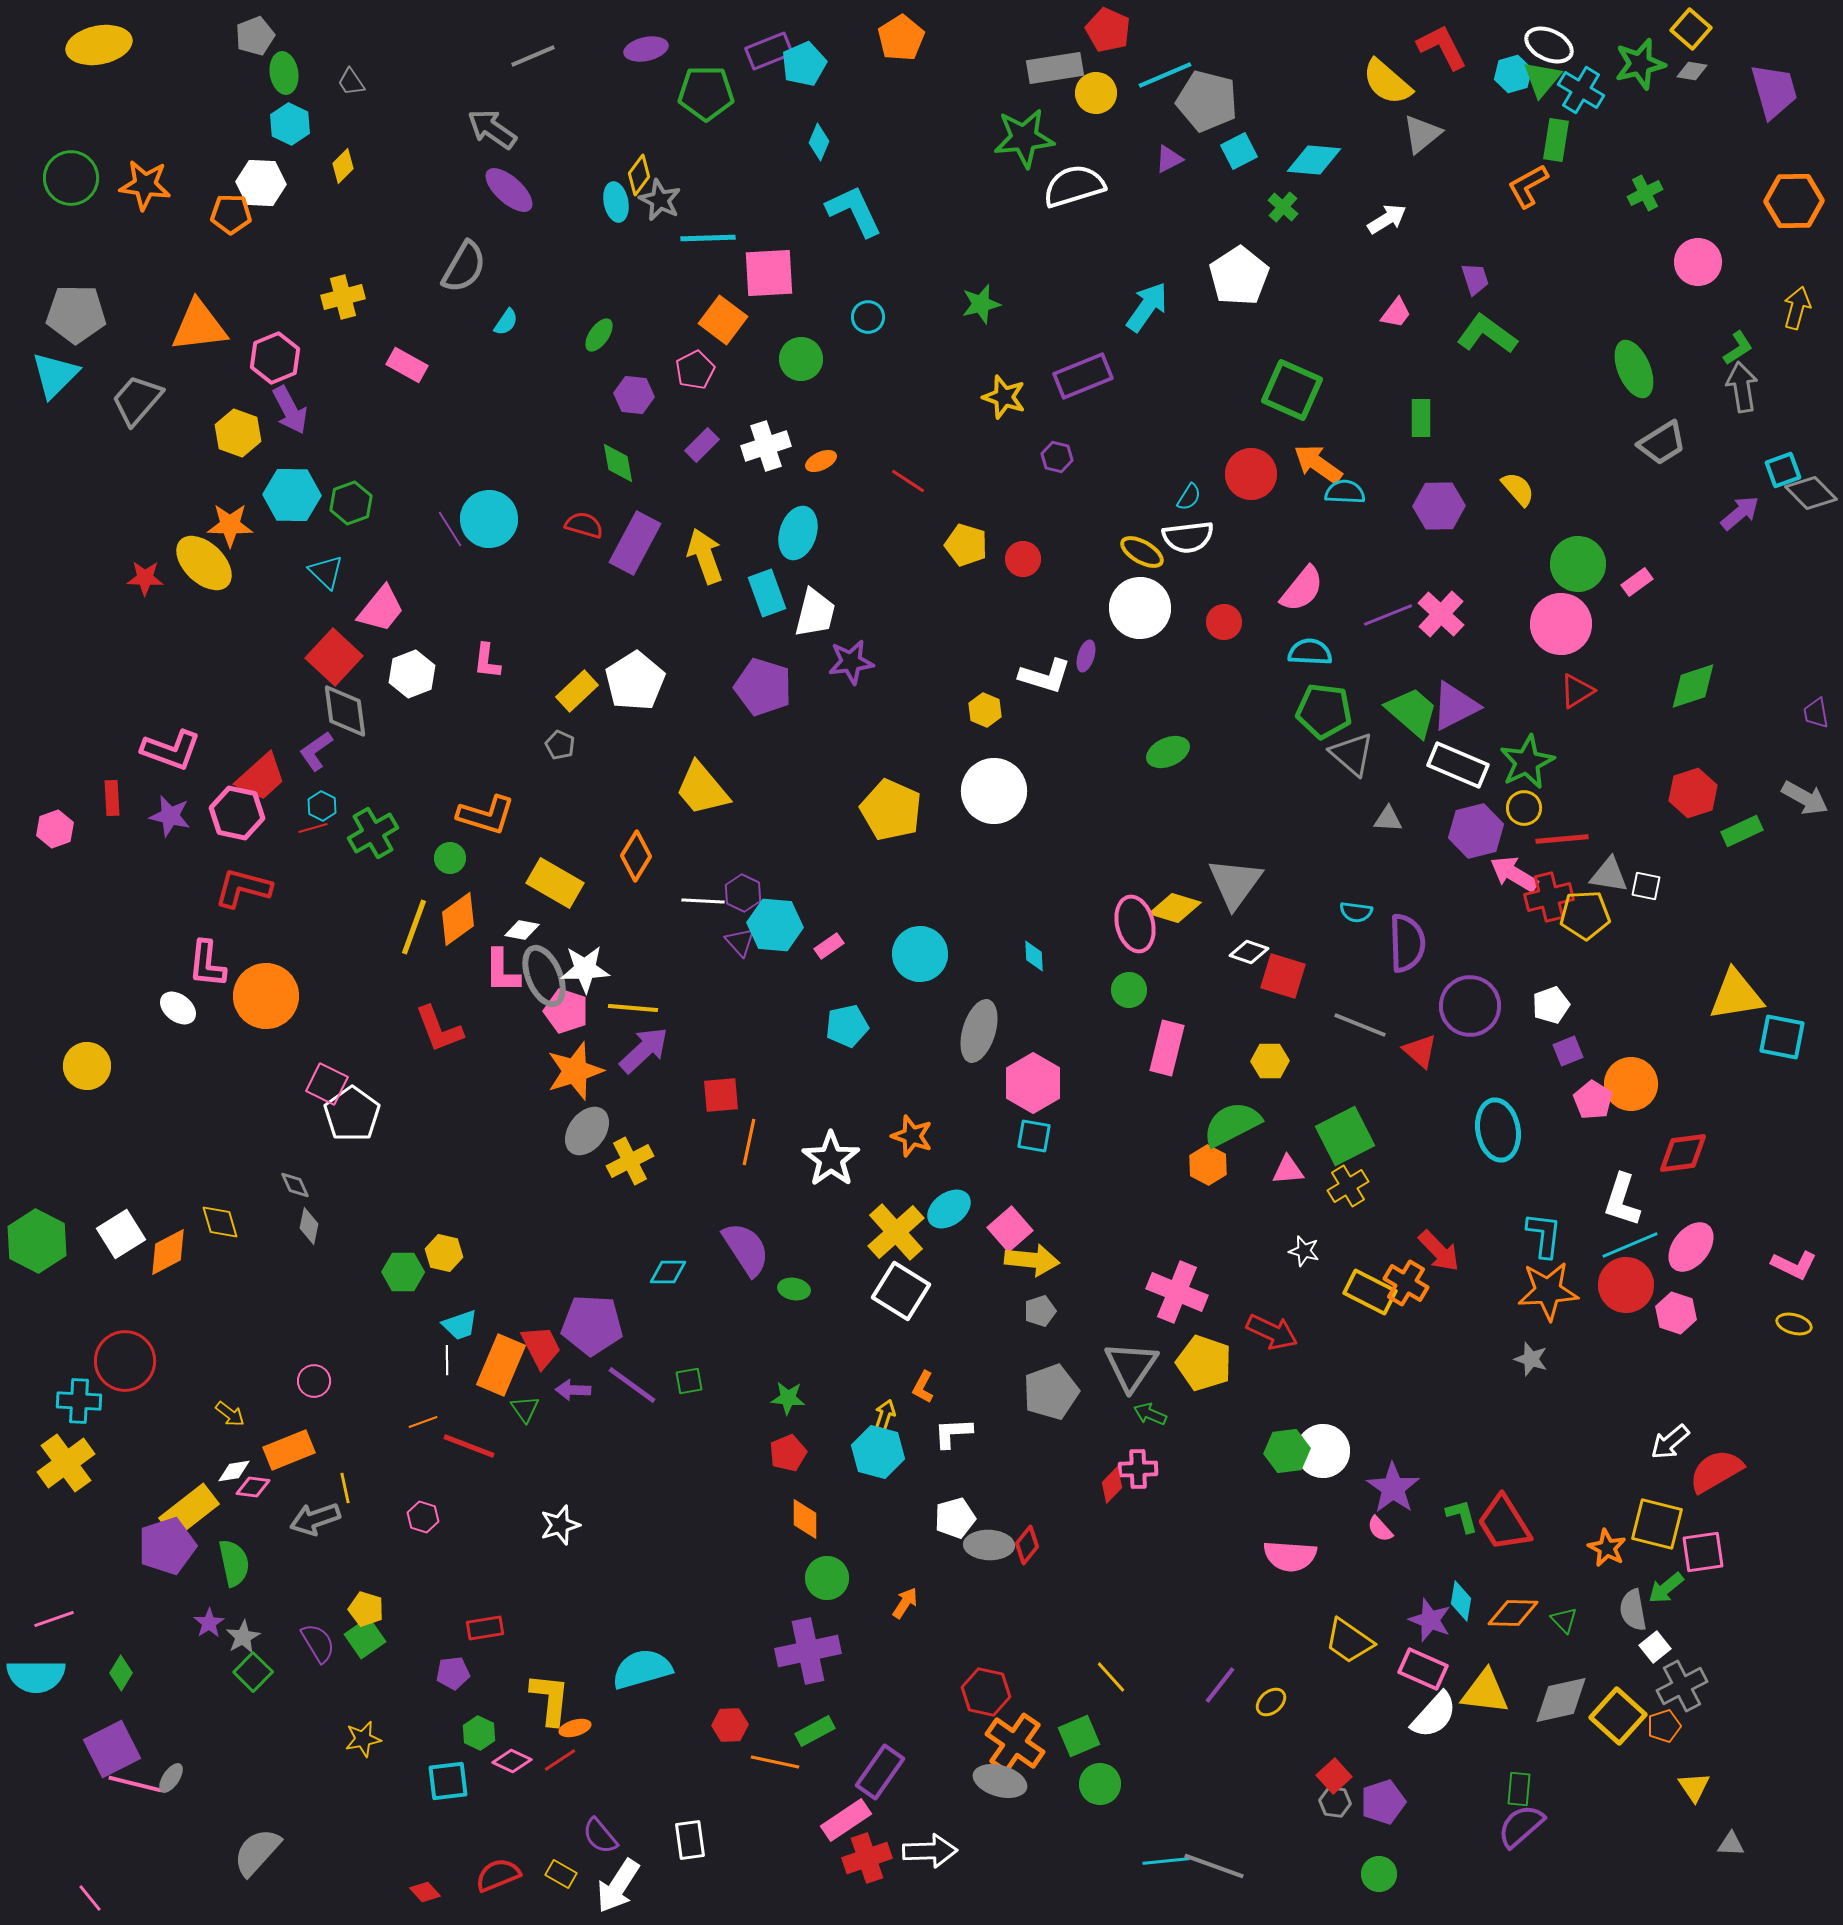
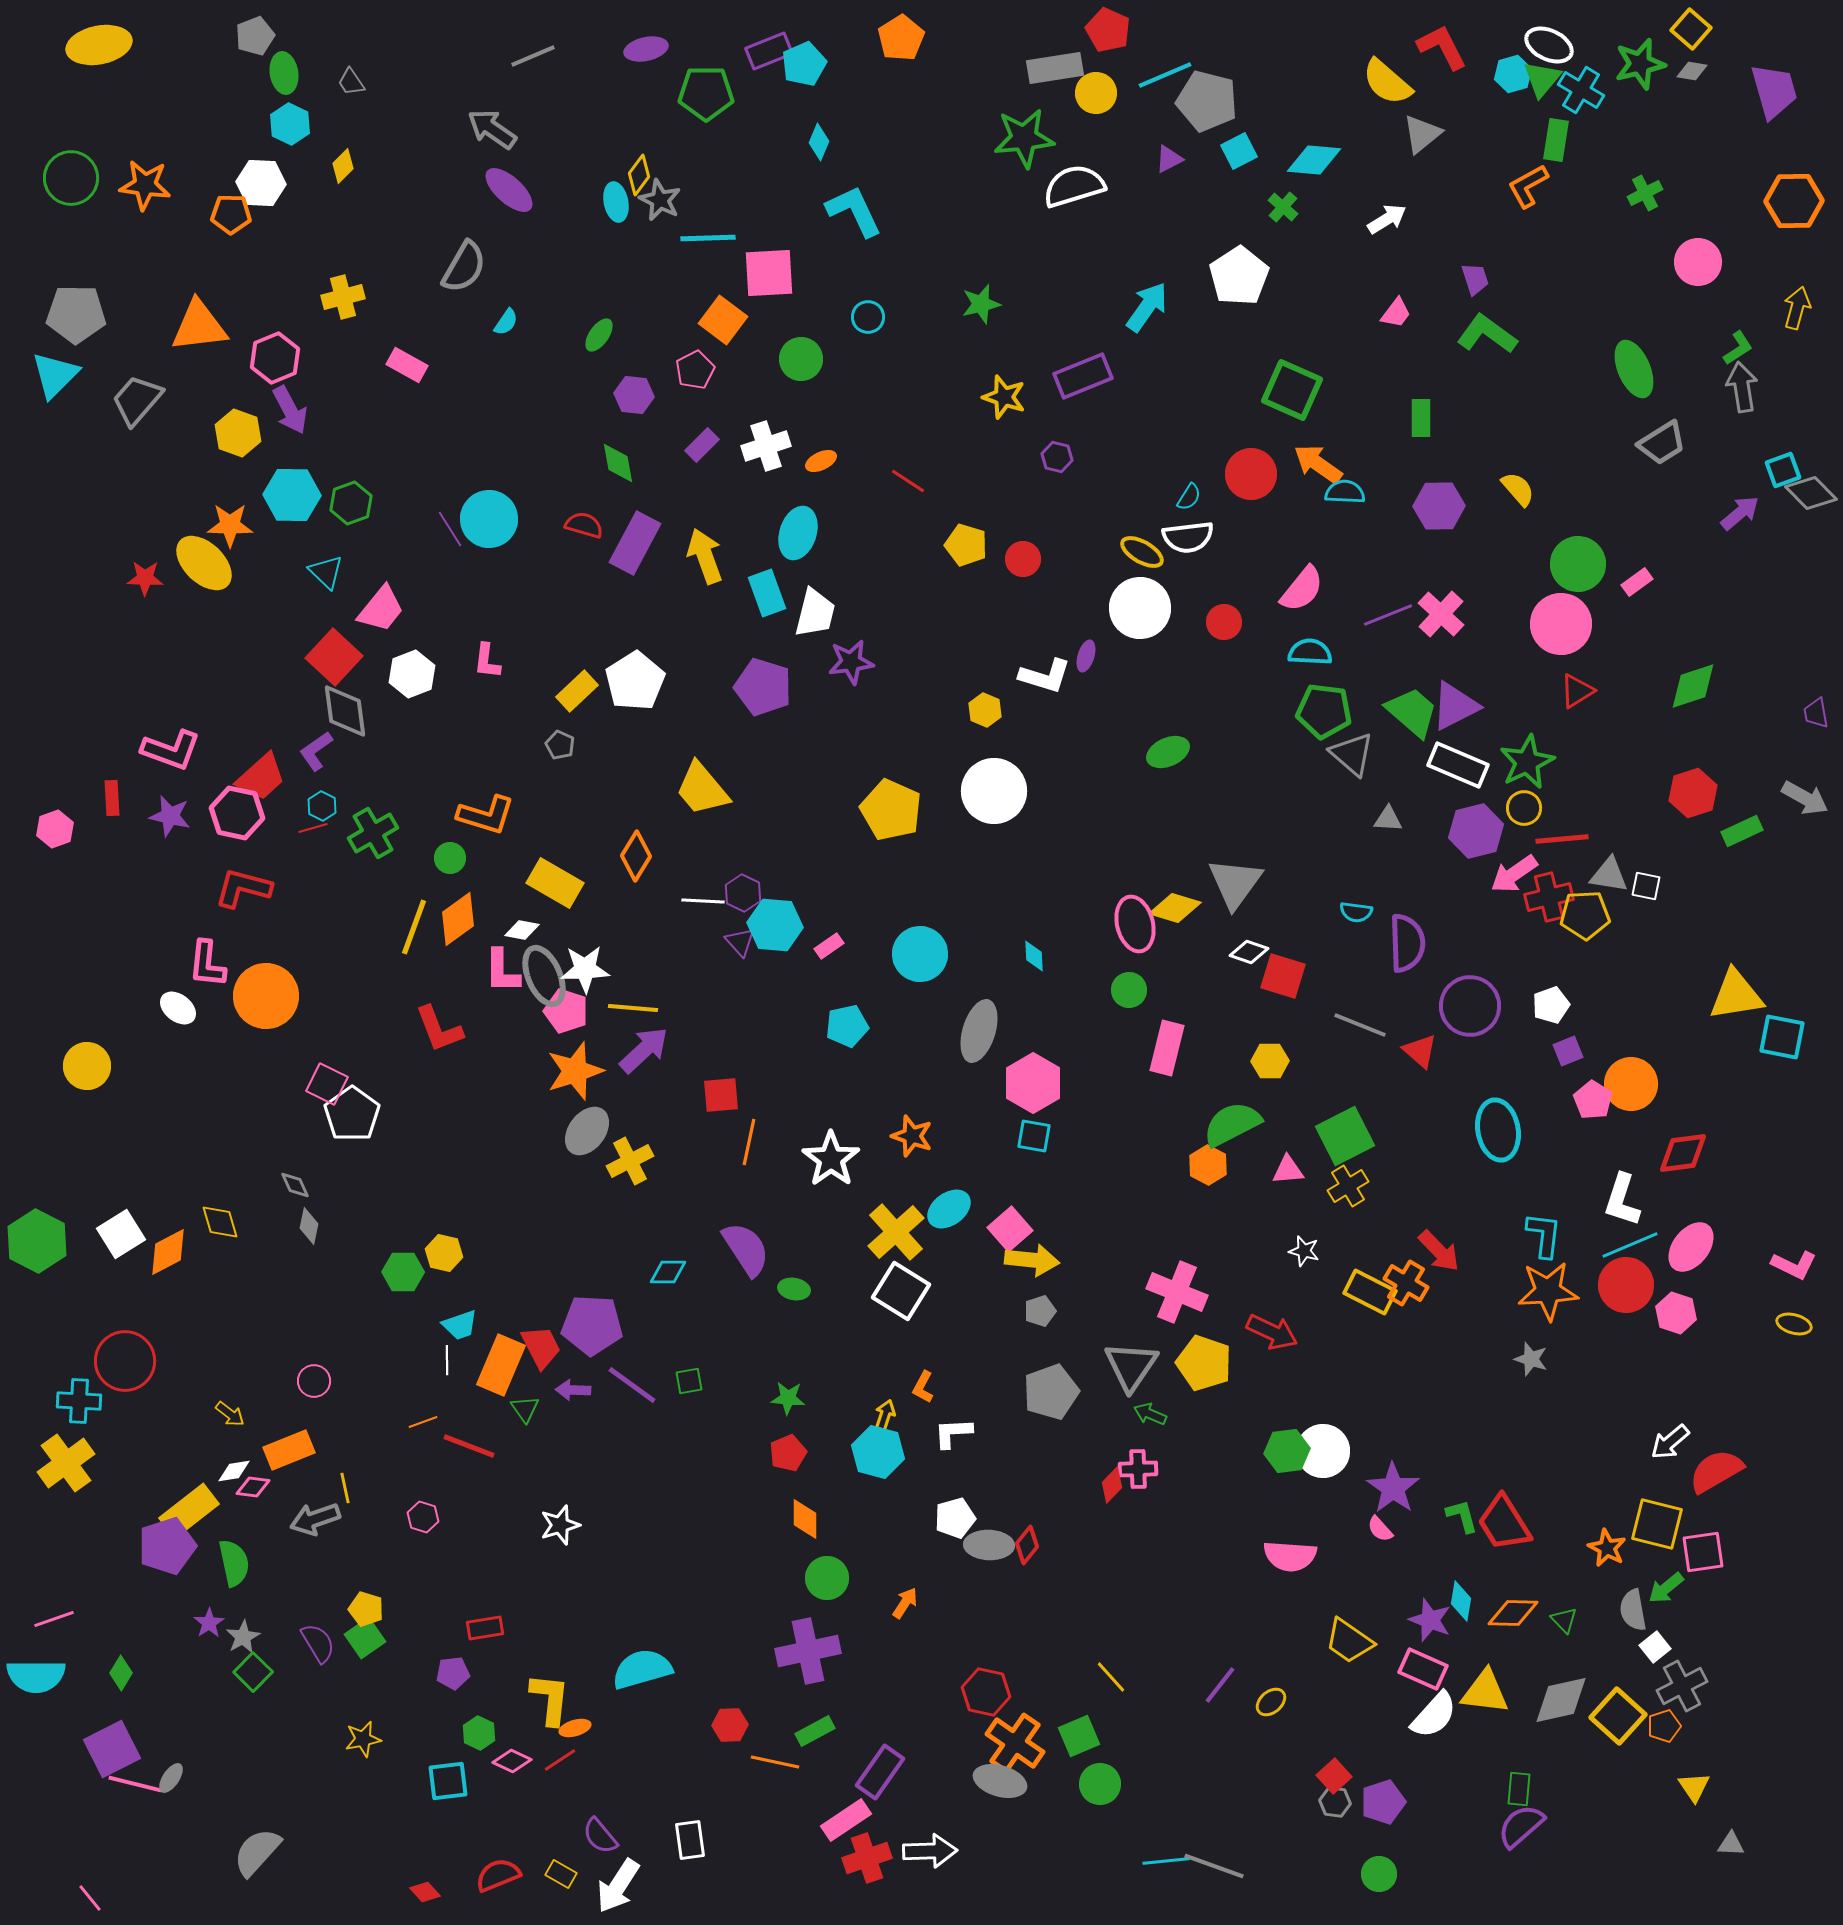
pink arrow at (1514, 874): rotated 66 degrees counterclockwise
